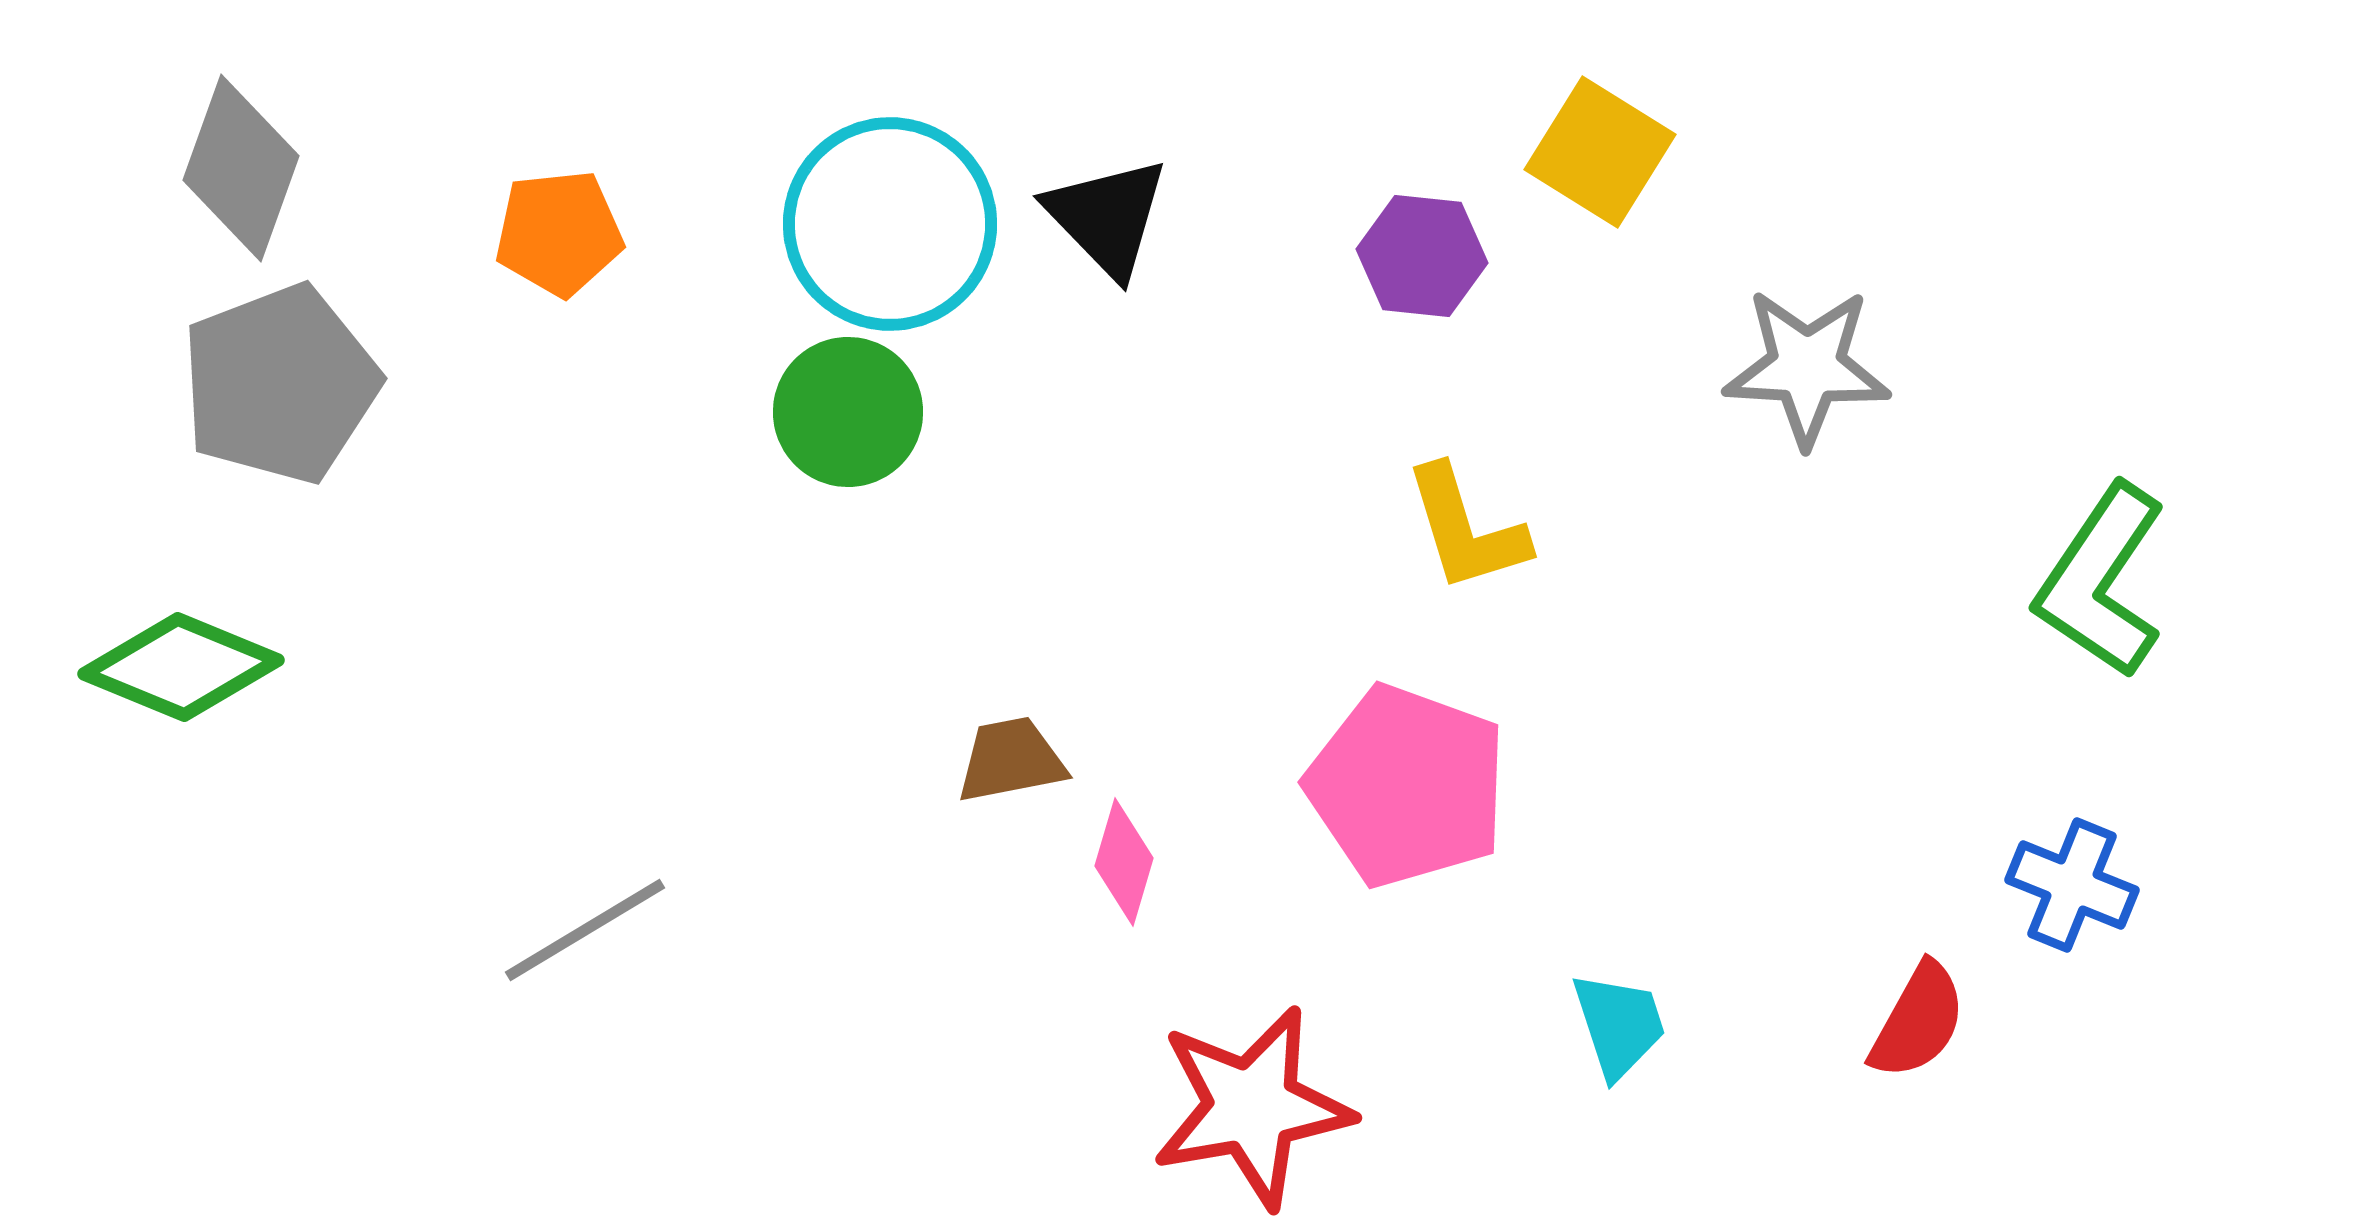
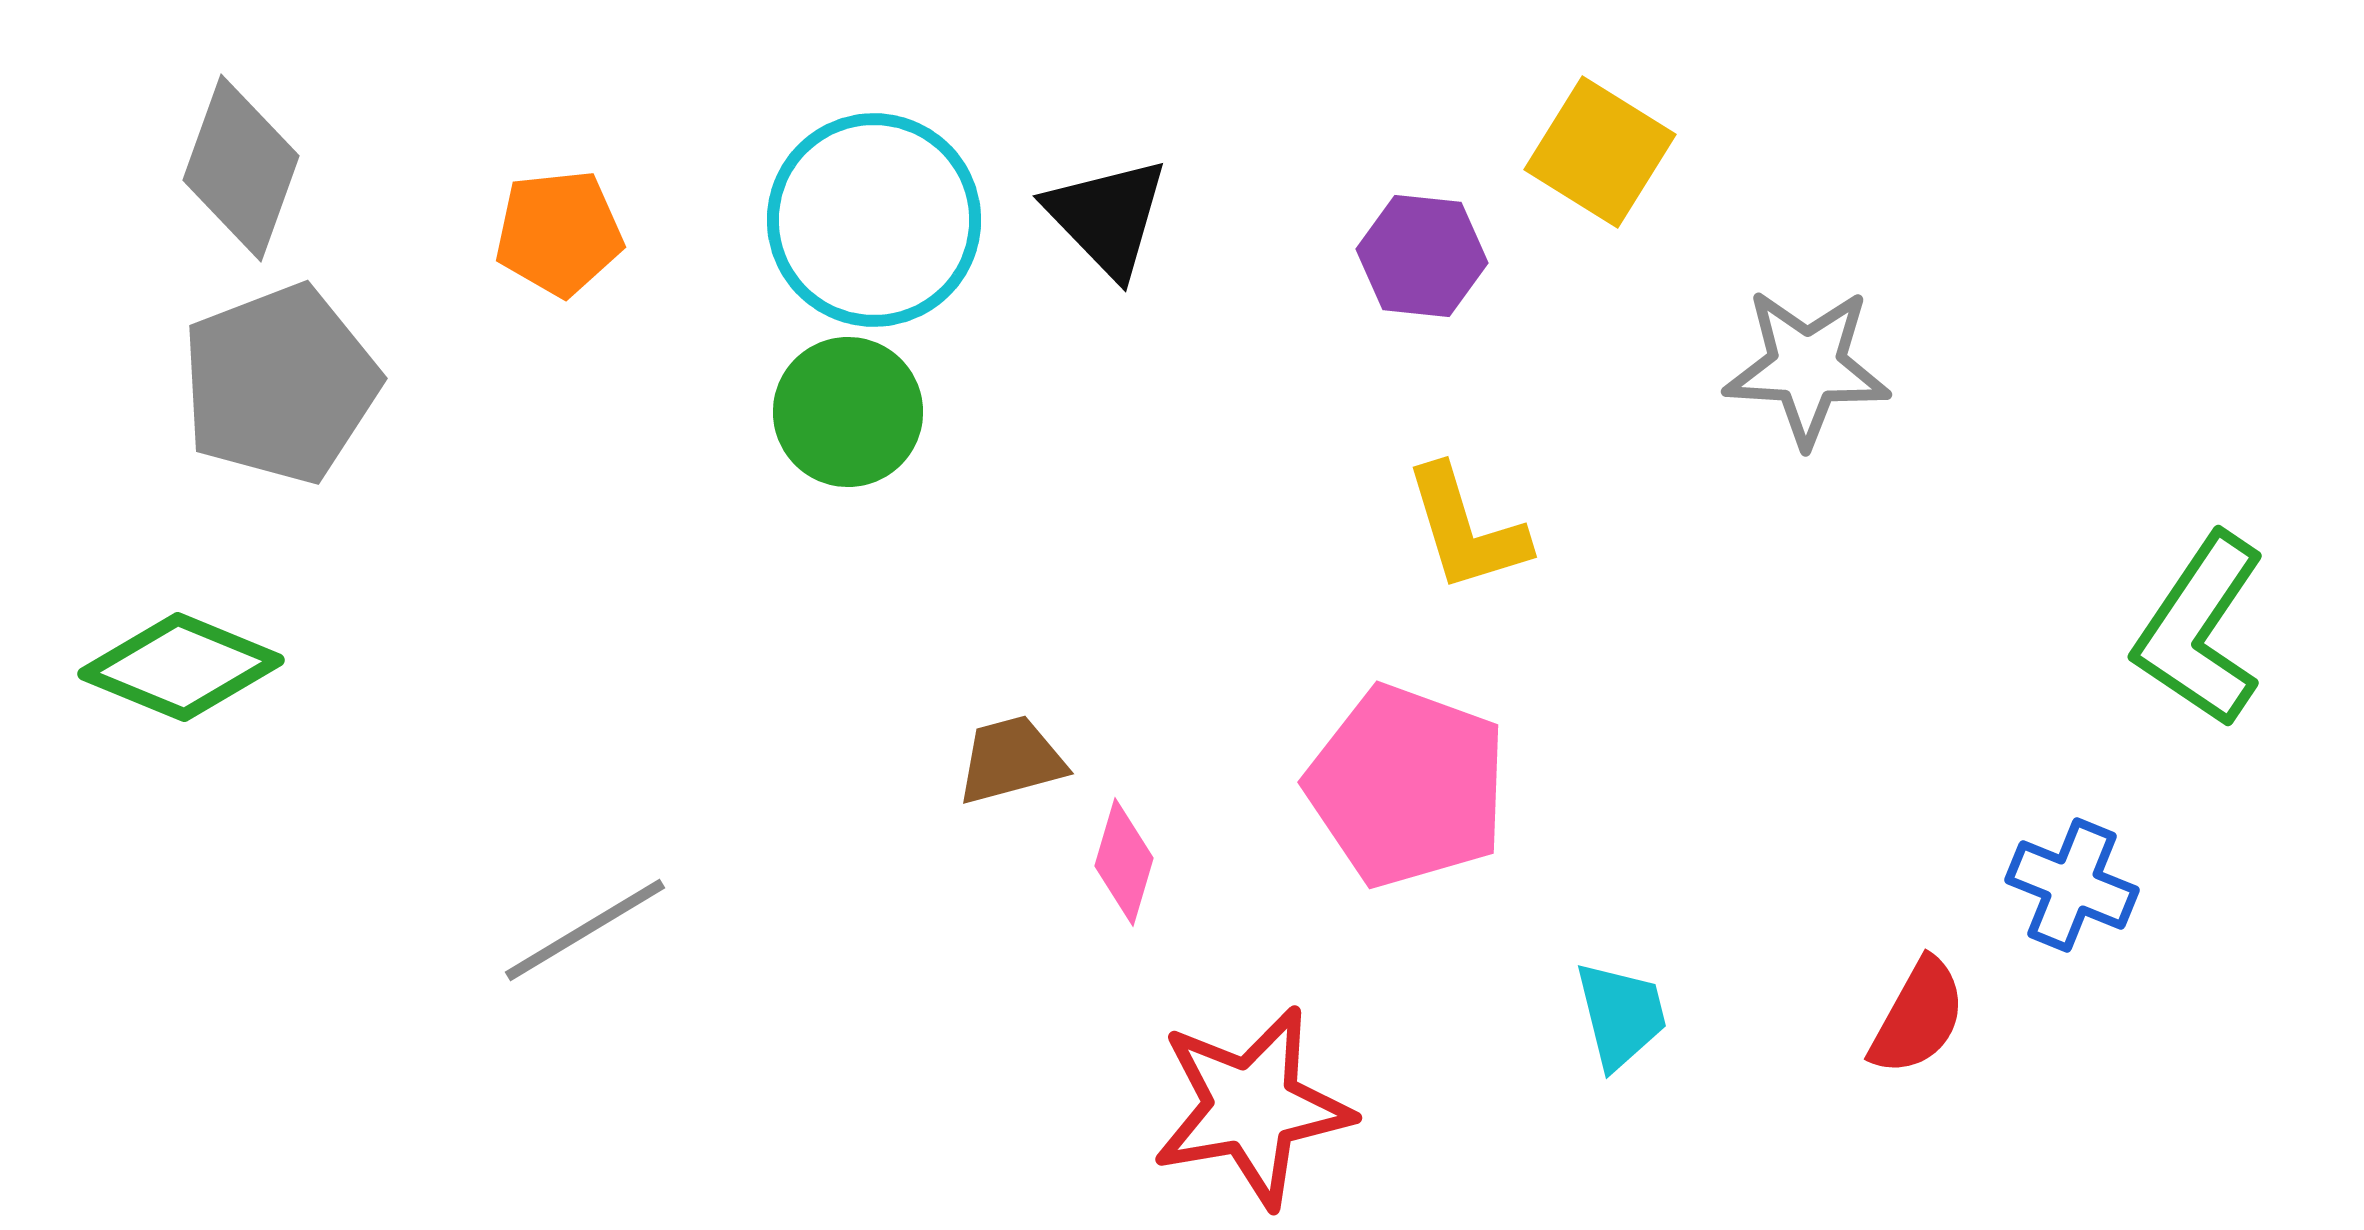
cyan circle: moved 16 px left, 4 px up
green L-shape: moved 99 px right, 49 px down
brown trapezoid: rotated 4 degrees counterclockwise
red semicircle: moved 4 px up
cyan trapezoid: moved 2 px right, 10 px up; rotated 4 degrees clockwise
